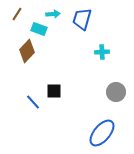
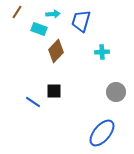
brown line: moved 2 px up
blue trapezoid: moved 1 px left, 2 px down
brown diamond: moved 29 px right
blue line: rotated 14 degrees counterclockwise
